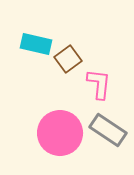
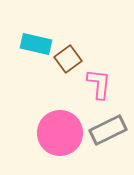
gray rectangle: rotated 60 degrees counterclockwise
